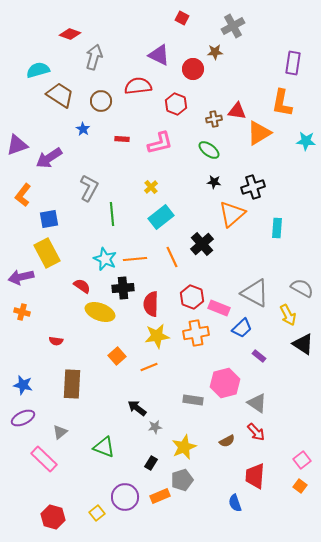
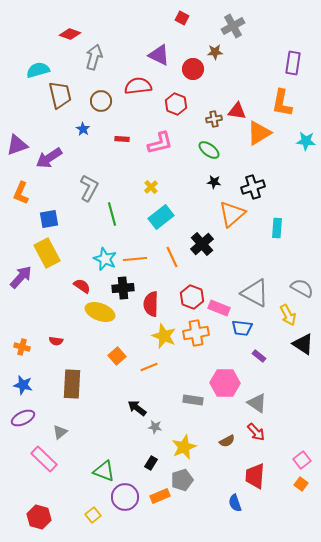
brown trapezoid at (60, 95): rotated 44 degrees clockwise
orange L-shape at (23, 195): moved 2 px left, 2 px up; rotated 15 degrees counterclockwise
green line at (112, 214): rotated 10 degrees counterclockwise
purple arrow at (21, 277): rotated 145 degrees clockwise
orange cross at (22, 312): moved 35 px down
blue trapezoid at (242, 328): rotated 50 degrees clockwise
yellow star at (157, 336): moved 7 px right; rotated 30 degrees clockwise
pink hexagon at (225, 383): rotated 16 degrees clockwise
gray star at (155, 427): rotated 16 degrees clockwise
green triangle at (104, 447): moved 24 px down
orange square at (300, 486): moved 1 px right, 2 px up
yellow square at (97, 513): moved 4 px left, 2 px down
red hexagon at (53, 517): moved 14 px left
